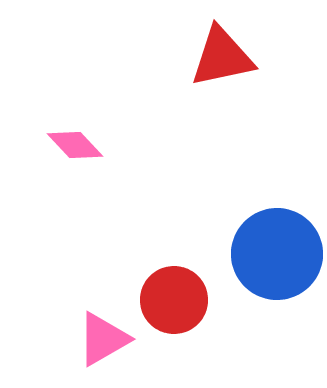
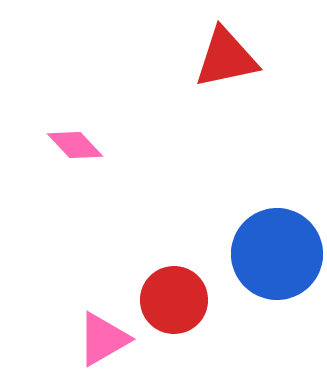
red triangle: moved 4 px right, 1 px down
